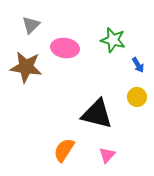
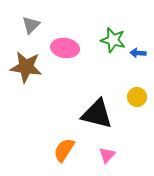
blue arrow: moved 12 px up; rotated 126 degrees clockwise
